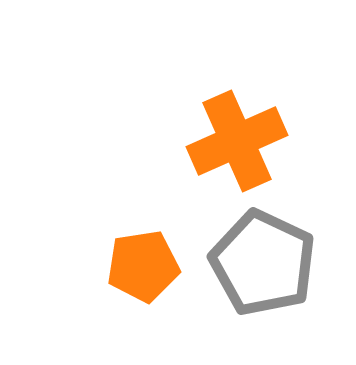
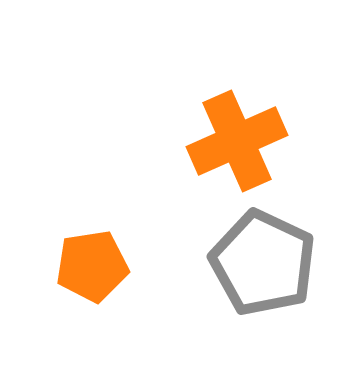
orange pentagon: moved 51 px left
